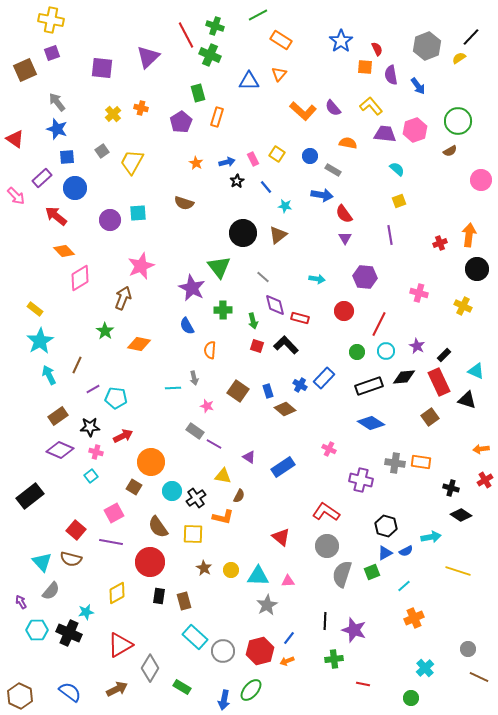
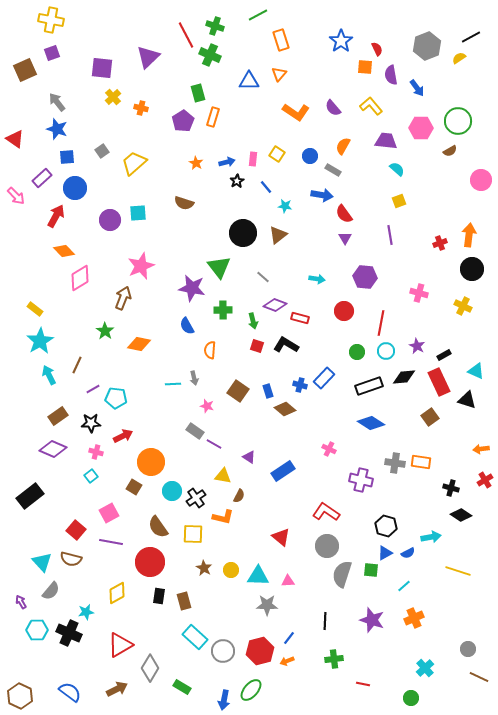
black line at (471, 37): rotated 18 degrees clockwise
orange rectangle at (281, 40): rotated 40 degrees clockwise
blue arrow at (418, 86): moved 1 px left, 2 px down
orange L-shape at (303, 111): moved 7 px left, 1 px down; rotated 8 degrees counterclockwise
yellow cross at (113, 114): moved 17 px up
orange rectangle at (217, 117): moved 4 px left
purple pentagon at (181, 122): moved 2 px right, 1 px up
pink hexagon at (415, 130): moved 6 px right, 2 px up; rotated 20 degrees clockwise
purple trapezoid at (385, 134): moved 1 px right, 7 px down
orange semicircle at (348, 143): moved 5 px left, 3 px down; rotated 72 degrees counterclockwise
pink rectangle at (253, 159): rotated 32 degrees clockwise
yellow trapezoid at (132, 162): moved 2 px right, 1 px down; rotated 20 degrees clockwise
red arrow at (56, 216): rotated 80 degrees clockwise
black circle at (477, 269): moved 5 px left
purple star at (192, 288): rotated 16 degrees counterclockwise
purple diamond at (275, 305): rotated 55 degrees counterclockwise
red line at (379, 324): moved 2 px right, 1 px up; rotated 15 degrees counterclockwise
black L-shape at (286, 345): rotated 15 degrees counterclockwise
black rectangle at (444, 355): rotated 16 degrees clockwise
blue cross at (300, 385): rotated 16 degrees counterclockwise
cyan line at (173, 388): moved 4 px up
black star at (90, 427): moved 1 px right, 4 px up
purple diamond at (60, 450): moved 7 px left, 1 px up
blue rectangle at (283, 467): moved 4 px down
pink square at (114, 513): moved 5 px left
blue semicircle at (406, 551): moved 2 px right, 2 px down
green square at (372, 572): moved 1 px left, 2 px up; rotated 28 degrees clockwise
gray star at (267, 605): rotated 30 degrees clockwise
purple star at (354, 630): moved 18 px right, 10 px up
